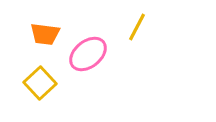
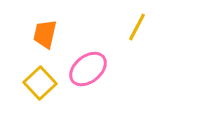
orange trapezoid: rotated 96 degrees clockwise
pink ellipse: moved 15 px down
